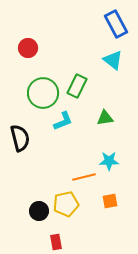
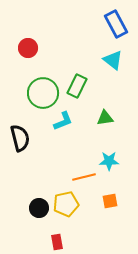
black circle: moved 3 px up
red rectangle: moved 1 px right
